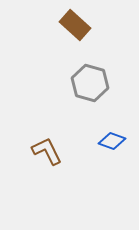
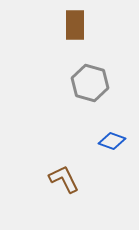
brown rectangle: rotated 48 degrees clockwise
brown L-shape: moved 17 px right, 28 px down
